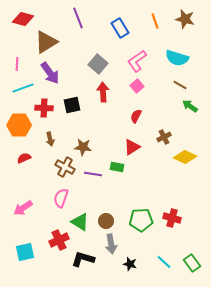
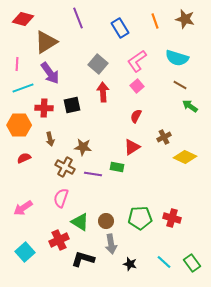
green pentagon at (141, 220): moved 1 px left, 2 px up
cyan square at (25, 252): rotated 30 degrees counterclockwise
